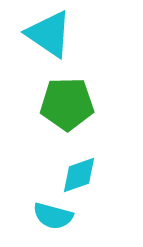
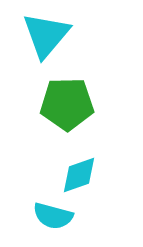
cyan triangle: moved 3 px left, 1 px down; rotated 36 degrees clockwise
